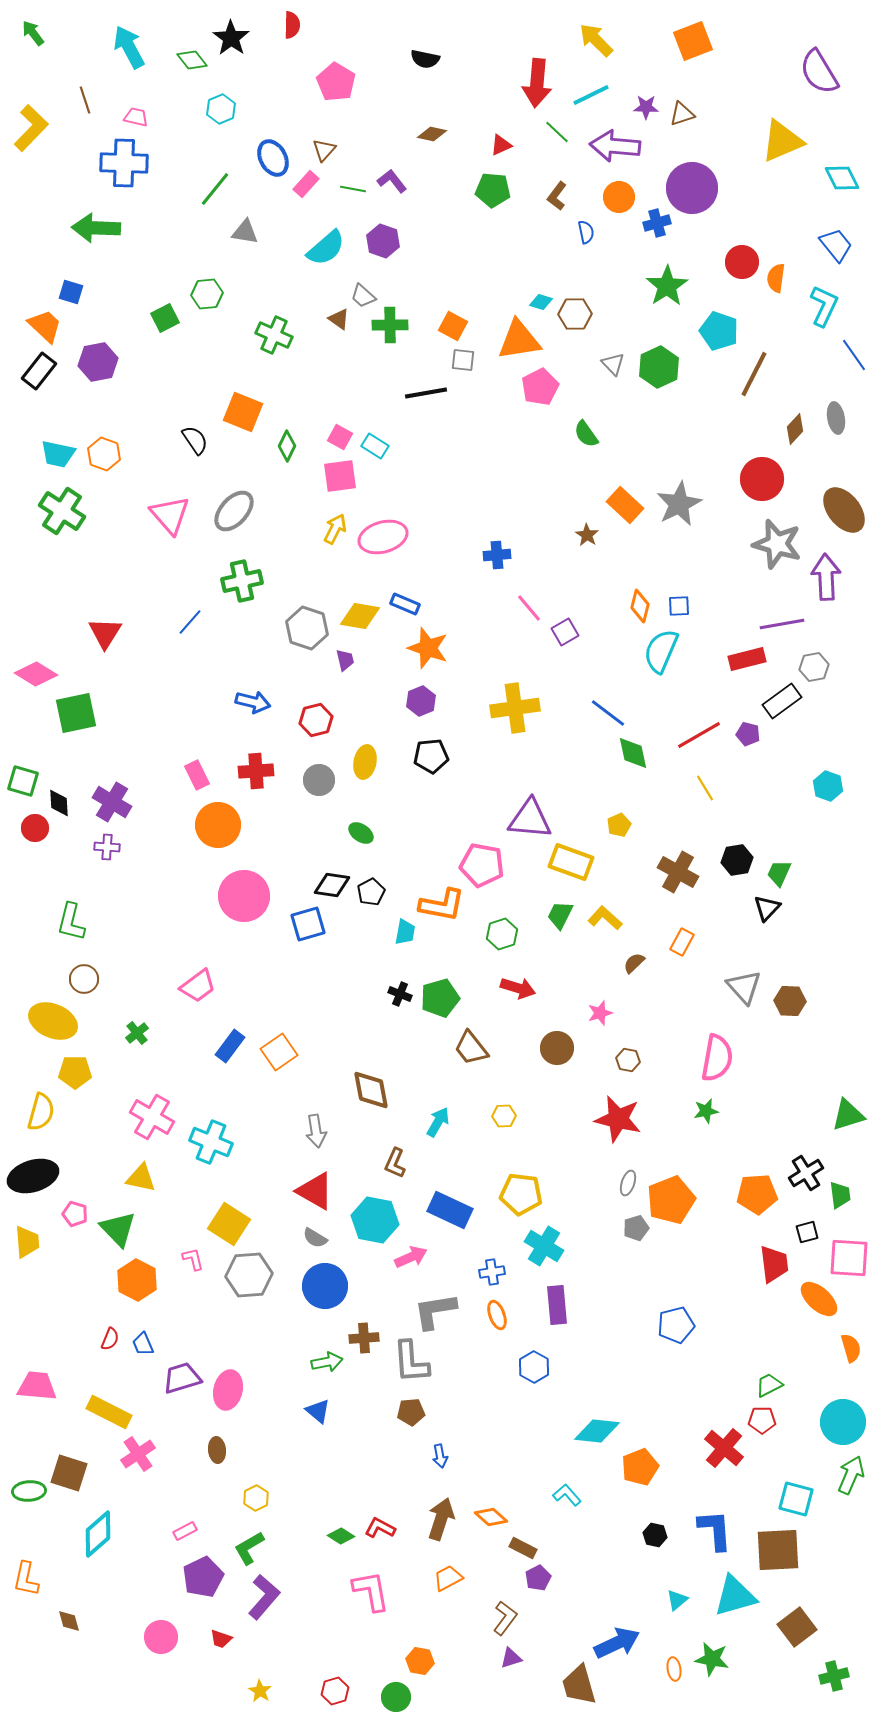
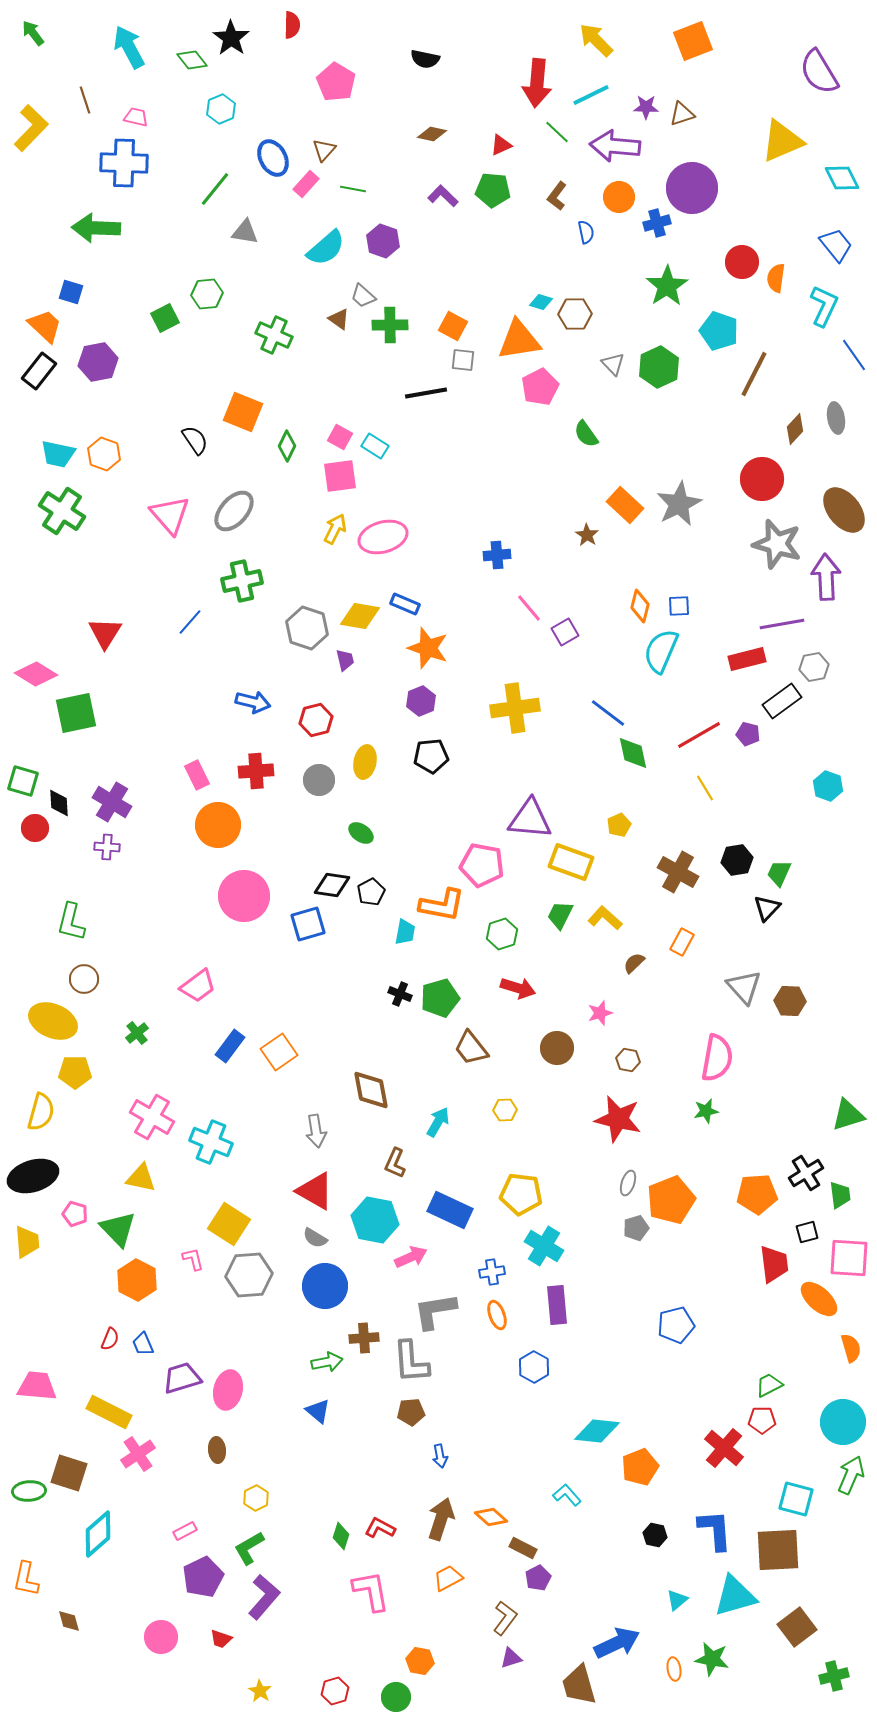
purple L-shape at (392, 181): moved 51 px right, 15 px down; rotated 8 degrees counterclockwise
yellow hexagon at (504, 1116): moved 1 px right, 6 px up
green diamond at (341, 1536): rotated 76 degrees clockwise
